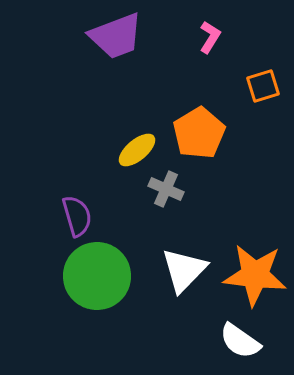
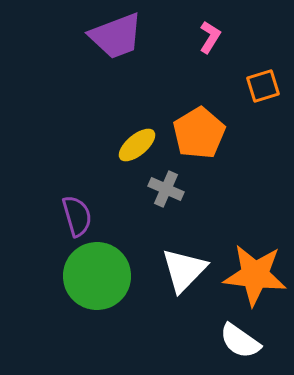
yellow ellipse: moved 5 px up
